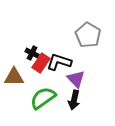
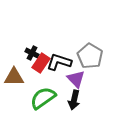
gray pentagon: moved 2 px right, 21 px down
